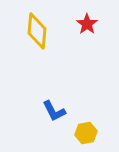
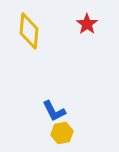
yellow diamond: moved 8 px left
yellow hexagon: moved 24 px left
